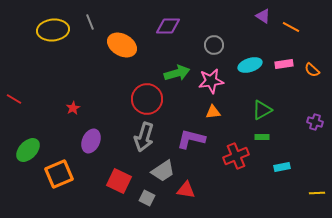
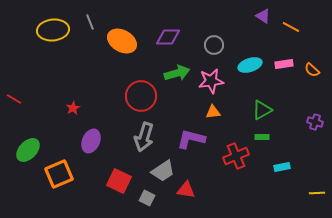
purple diamond: moved 11 px down
orange ellipse: moved 4 px up
red circle: moved 6 px left, 3 px up
